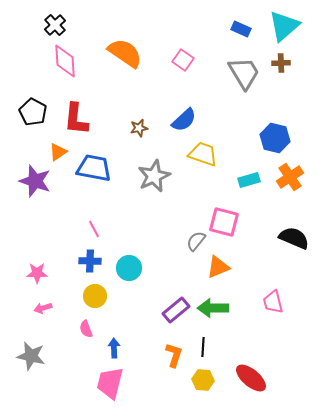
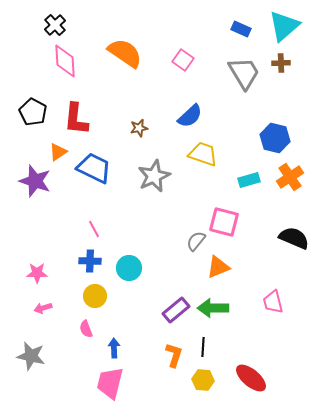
blue semicircle at (184, 120): moved 6 px right, 4 px up
blue trapezoid at (94, 168): rotated 15 degrees clockwise
